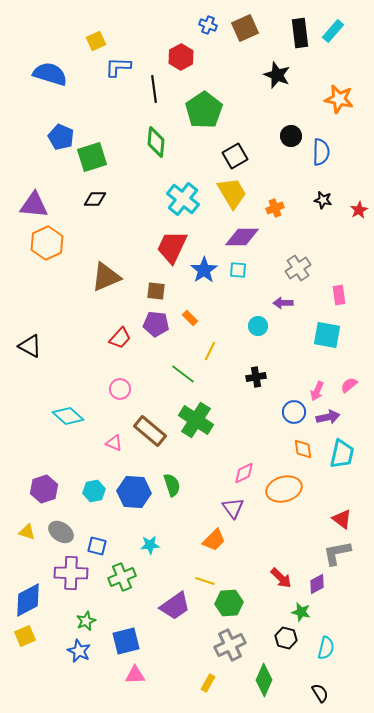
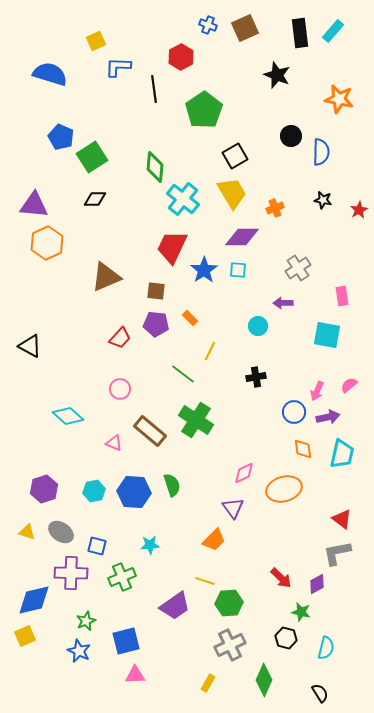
green diamond at (156, 142): moved 1 px left, 25 px down
green square at (92, 157): rotated 16 degrees counterclockwise
pink rectangle at (339, 295): moved 3 px right, 1 px down
blue diamond at (28, 600): moved 6 px right; rotated 15 degrees clockwise
